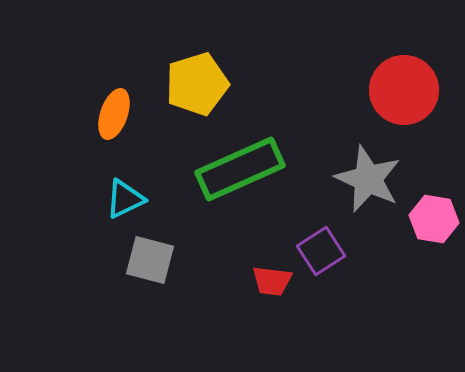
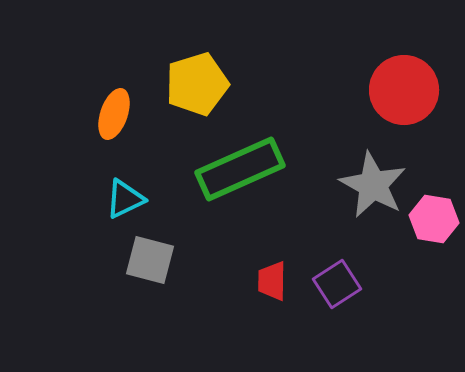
gray star: moved 5 px right, 6 px down; rotated 4 degrees clockwise
purple square: moved 16 px right, 33 px down
red trapezoid: rotated 84 degrees clockwise
